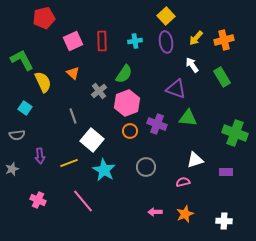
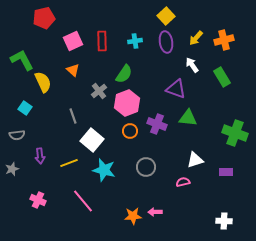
orange triangle: moved 3 px up
cyan star: rotated 15 degrees counterclockwise
orange star: moved 52 px left, 2 px down; rotated 18 degrees clockwise
